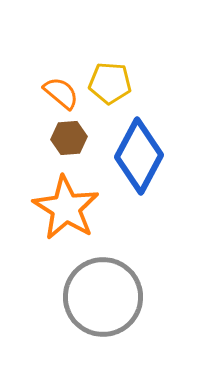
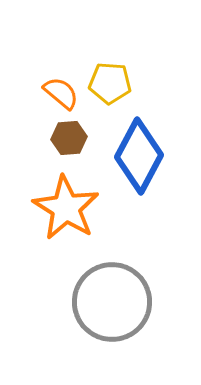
gray circle: moved 9 px right, 5 px down
